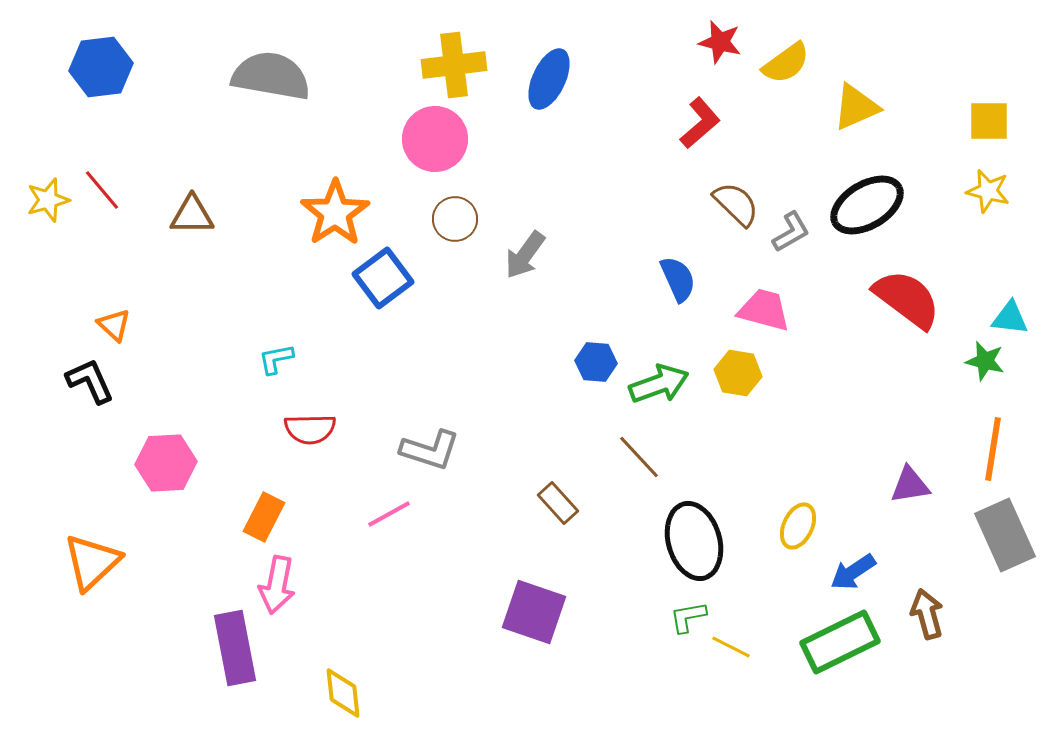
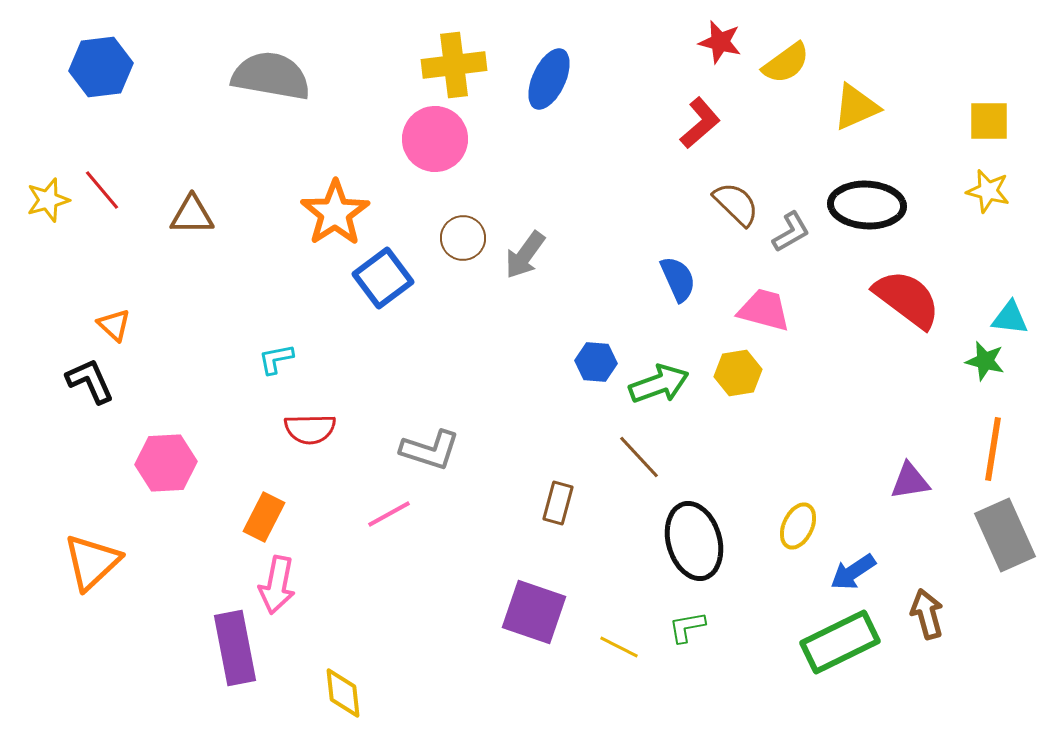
black ellipse at (867, 205): rotated 34 degrees clockwise
brown circle at (455, 219): moved 8 px right, 19 px down
yellow hexagon at (738, 373): rotated 18 degrees counterclockwise
purple triangle at (910, 485): moved 4 px up
brown rectangle at (558, 503): rotated 57 degrees clockwise
green L-shape at (688, 617): moved 1 px left, 10 px down
yellow line at (731, 647): moved 112 px left
